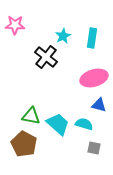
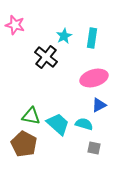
pink star: rotated 12 degrees clockwise
cyan star: moved 1 px right
blue triangle: rotated 42 degrees counterclockwise
